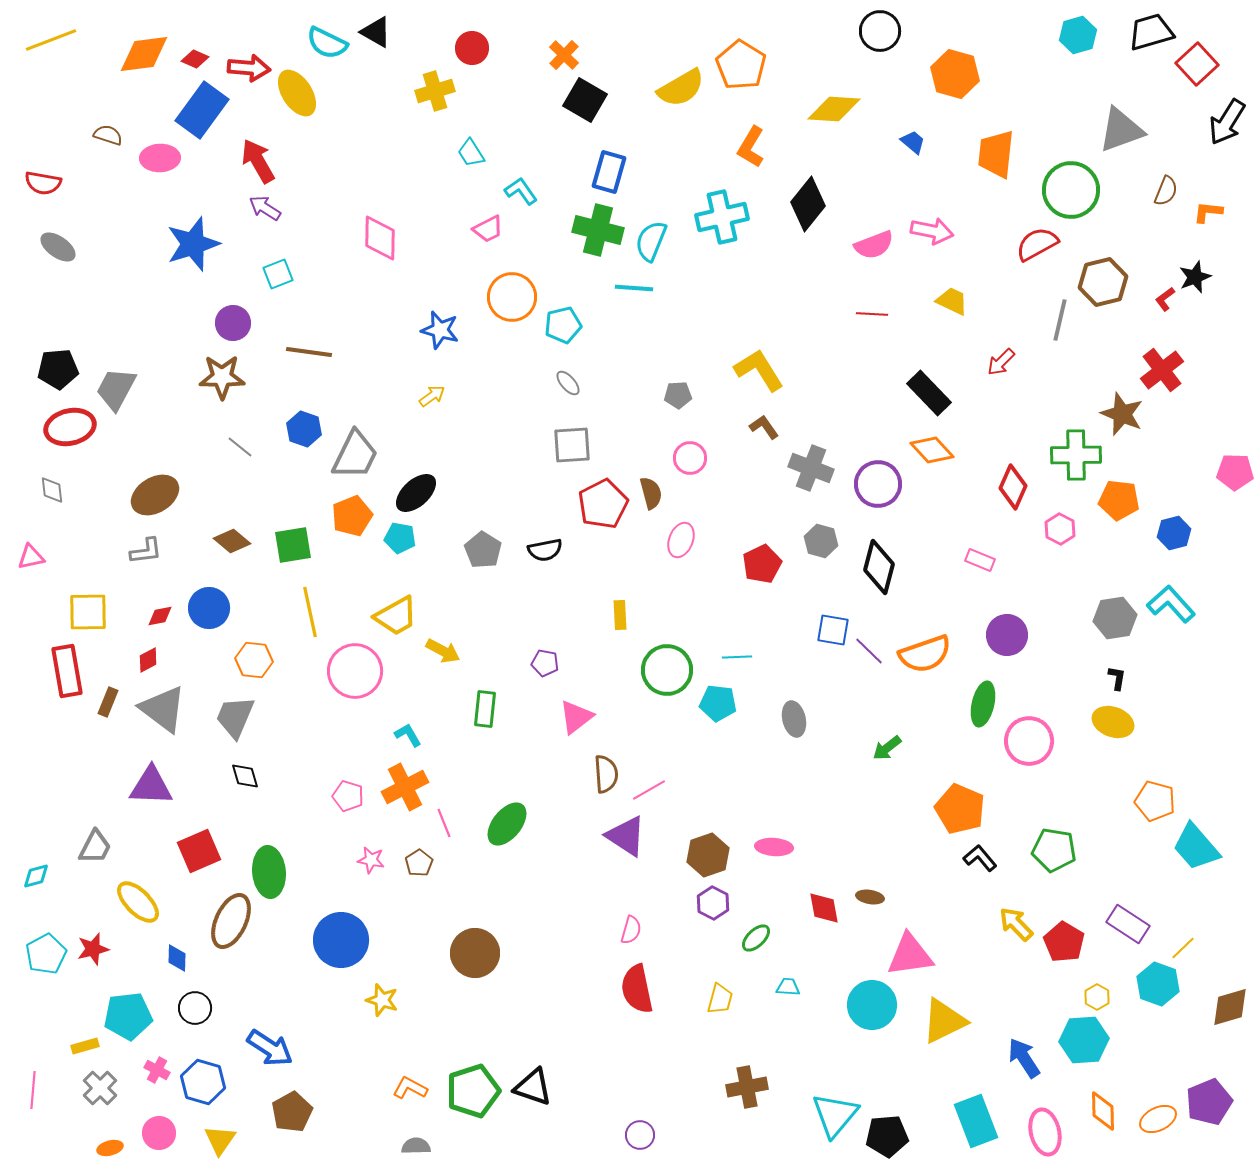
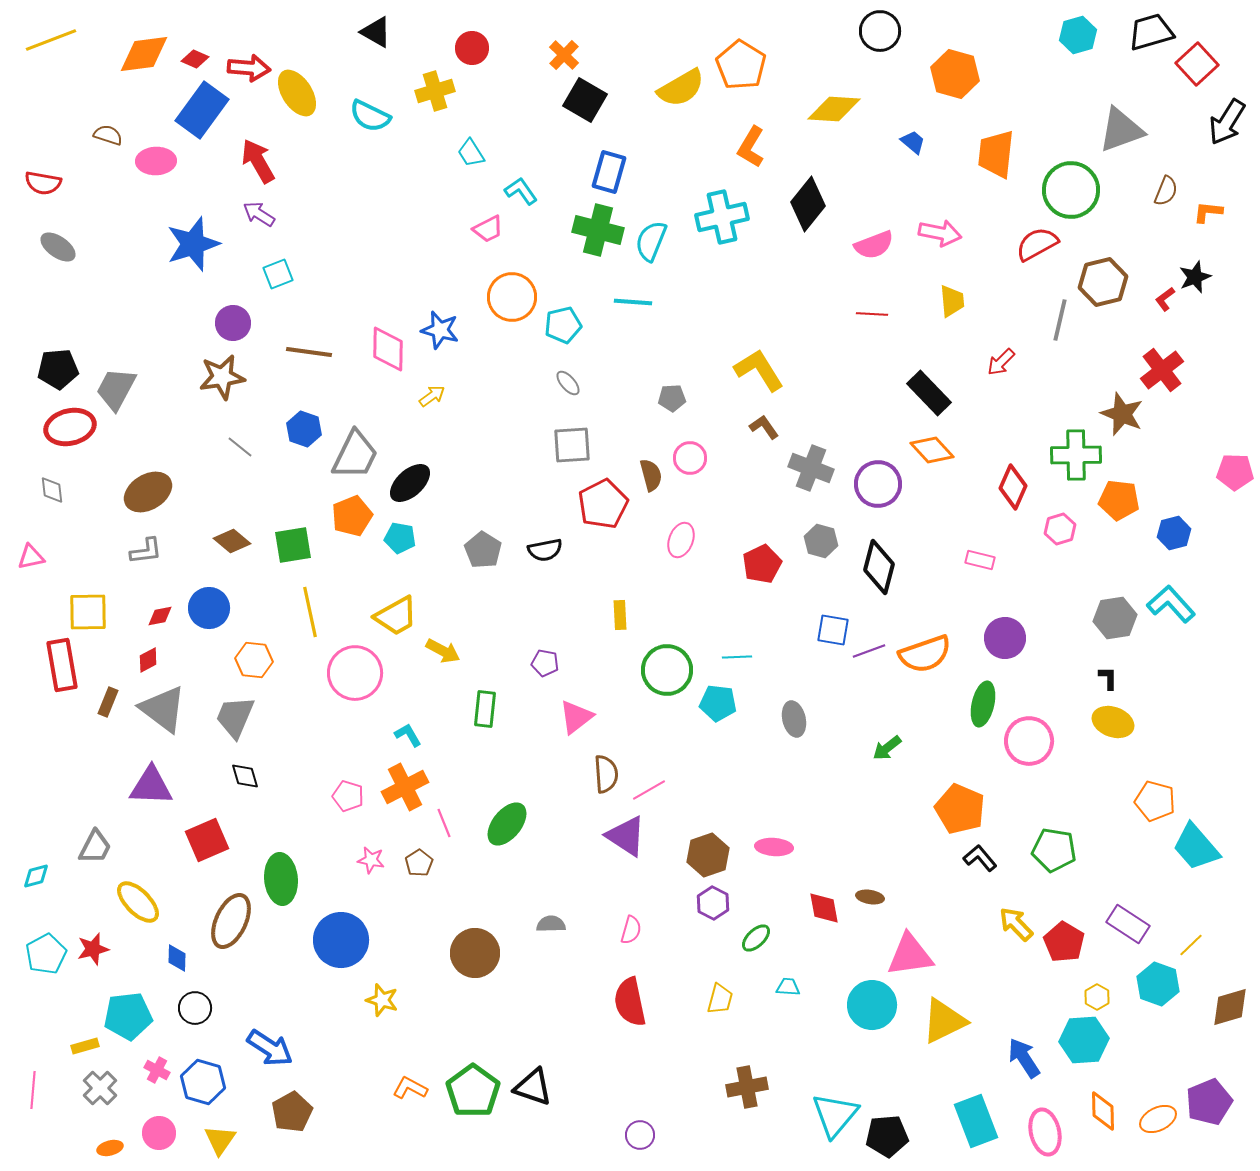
cyan semicircle at (327, 43): moved 43 px right, 73 px down
pink ellipse at (160, 158): moved 4 px left, 3 px down
purple arrow at (265, 208): moved 6 px left, 6 px down
pink arrow at (932, 231): moved 8 px right, 2 px down
pink diamond at (380, 238): moved 8 px right, 111 px down
cyan line at (634, 288): moved 1 px left, 14 px down
yellow trapezoid at (952, 301): rotated 60 degrees clockwise
brown star at (222, 377): rotated 9 degrees counterclockwise
gray pentagon at (678, 395): moved 6 px left, 3 px down
black ellipse at (416, 493): moved 6 px left, 10 px up
brown semicircle at (651, 493): moved 18 px up
brown ellipse at (155, 495): moved 7 px left, 3 px up
pink hexagon at (1060, 529): rotated 16 degrees clockwise
pink rectangle at (980, 560): rotated 8 degrees counterclockwise
purple circle at (1007, 635): moved 2 px left, 3 px down
purple line at (869, 651): rotated 64 degrees counterclockwise
red rectangle at (67, 671): moved 5 px left, 6 px up
pink circle at (355, 671): moved 2 px down
black L-shape at (1117, 678): moved 9 px left; rotated 10 degrees counterclockwise
red square at (199, 851): moved 8 px right, 11 px up
green ellipse at (269, 872): moved 12 px right, 7 px down
yellow line at (1183, 948): moved 8 px right, 3 px up
red semicircle at (637, 989): moved 7 px left, 13 px down
green pentagon at (473, 1091): rotated 18 degrees counterclockwise
gray semicircle at (416, 1146): moved 135 px right, 222 px up
